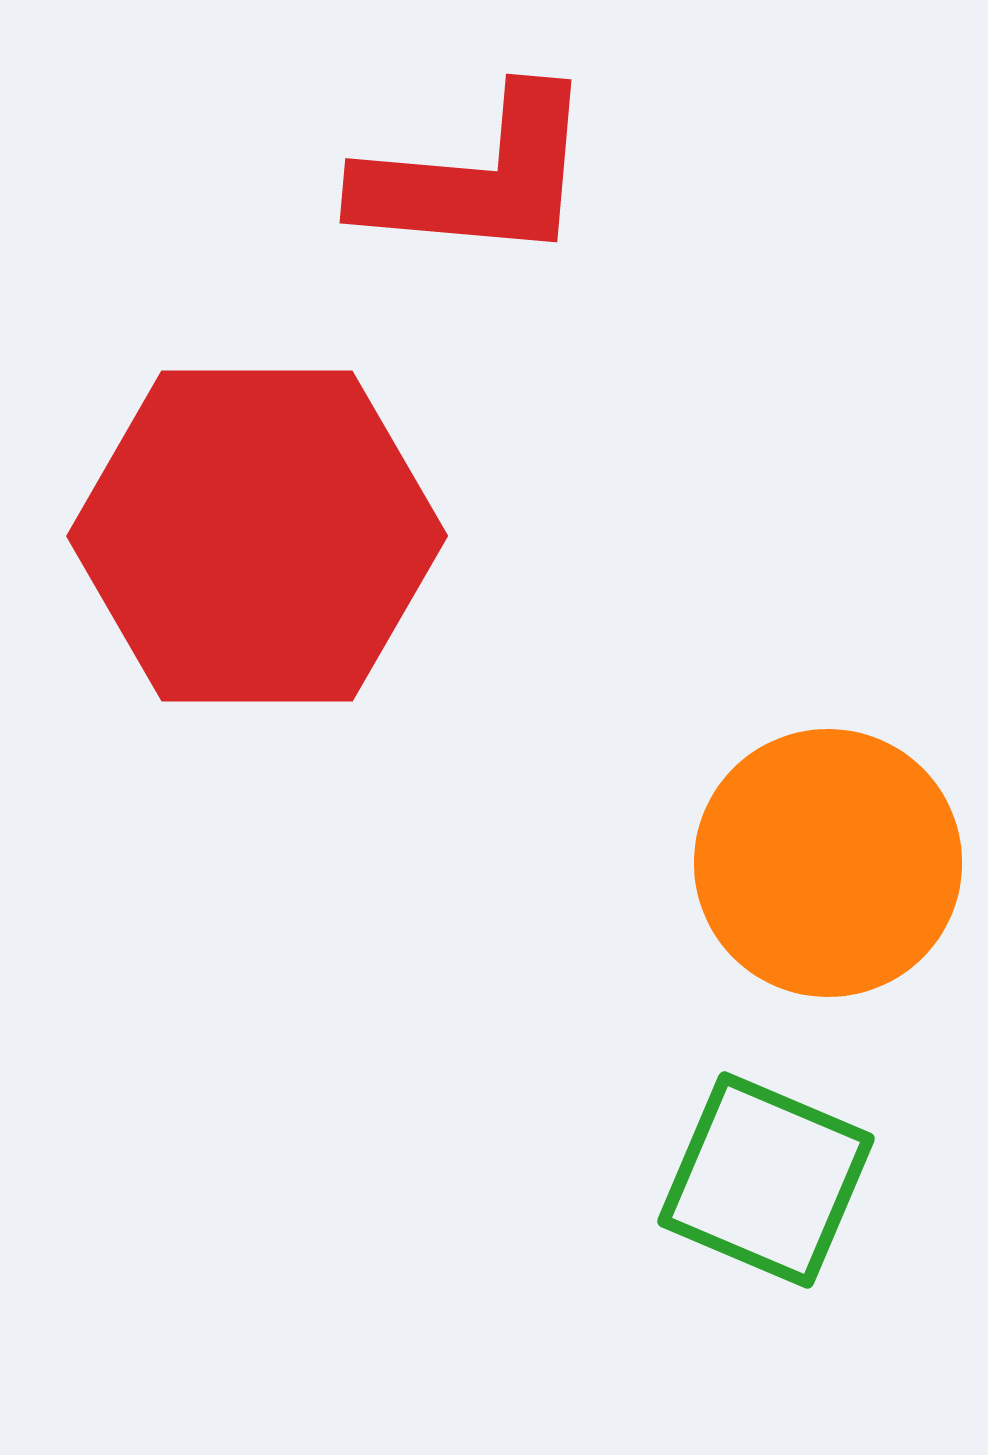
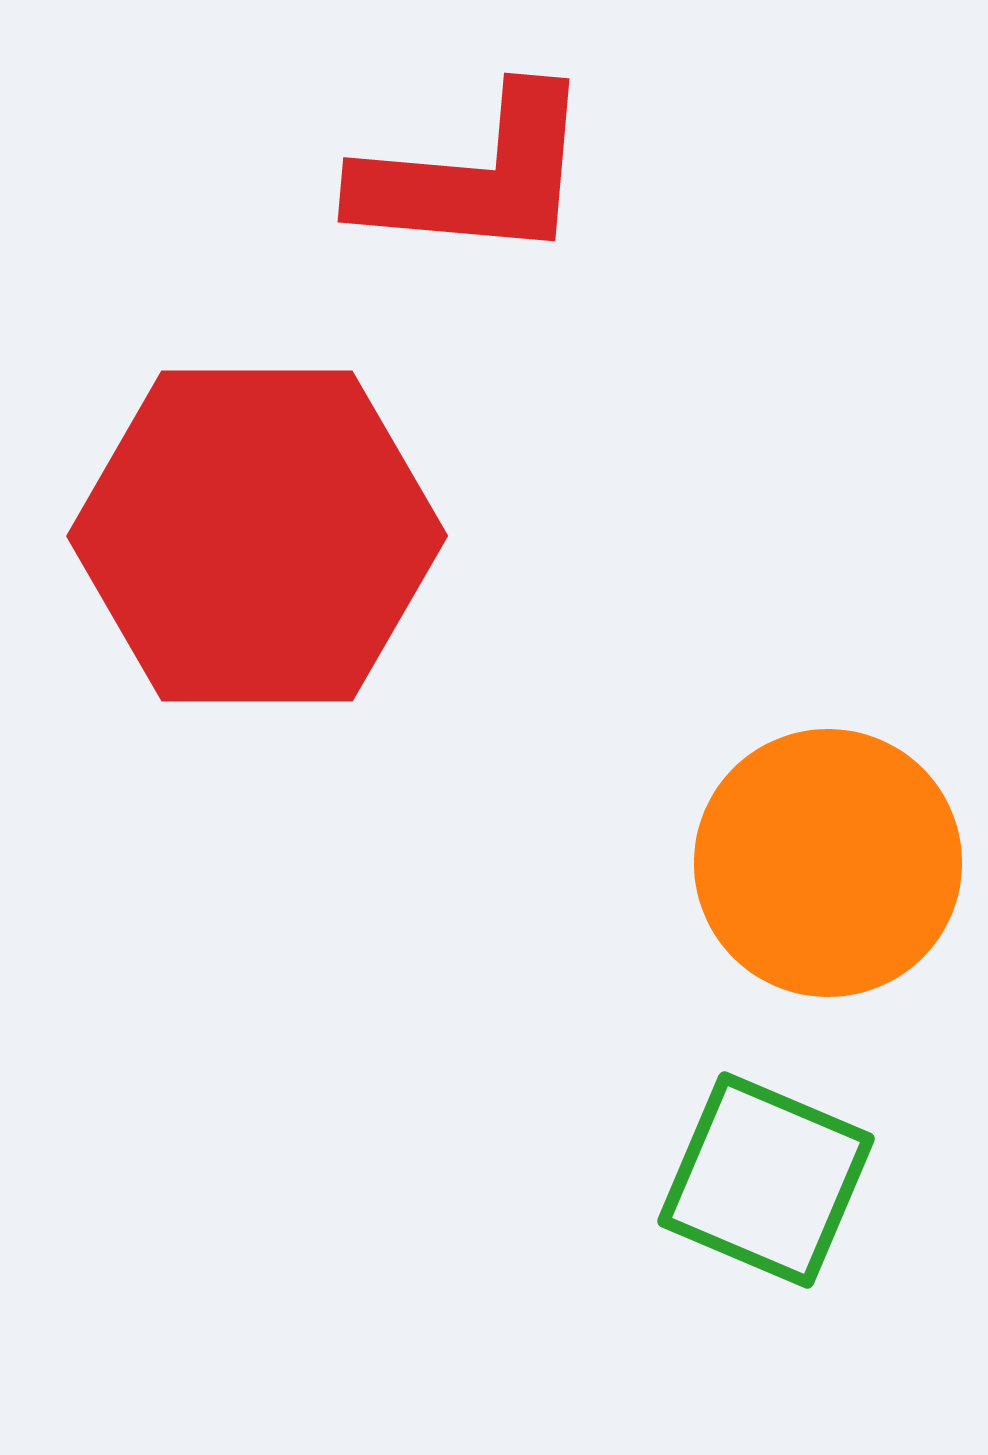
red L-shape: moved 2 px left, 1 px up
